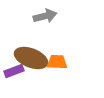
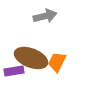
orange trapezoid: rotated 65 degrees counterclockwise
purple rectangle: rotated 12 degrees clockwise
